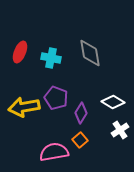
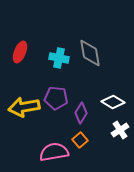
cyan cross: moved 8 px right
purple pentagon: rotated 15 degrees counterclockwise
